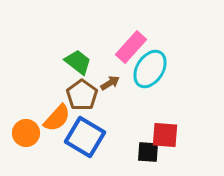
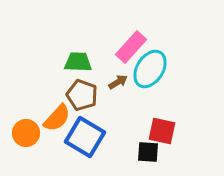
green trapezoid: rotated 36 degrees counterclockwise
brown arrow: moved 8 px right, 1 px up
brown pentagon: rotated 16 degrees counterclockwise
red square: moved 3 px left, 4 px up; rotated 8 degrees clockwise
